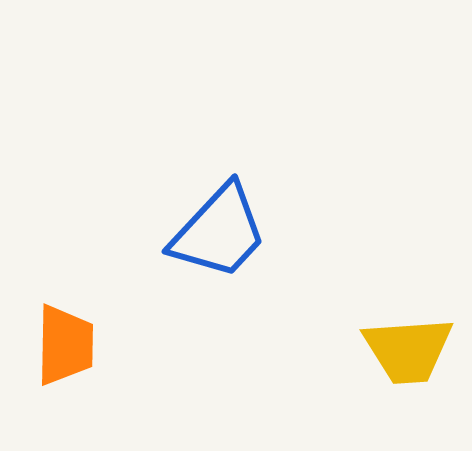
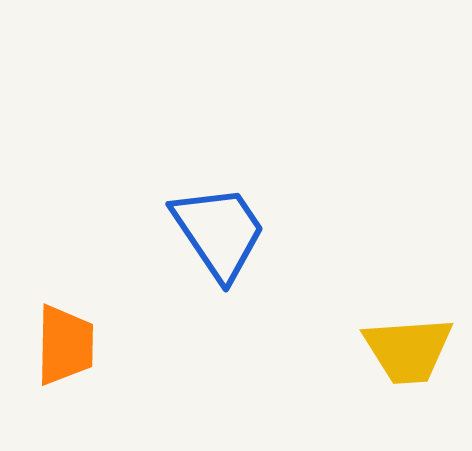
blue trapezoid: rotated 77 degrees counterclockwise
